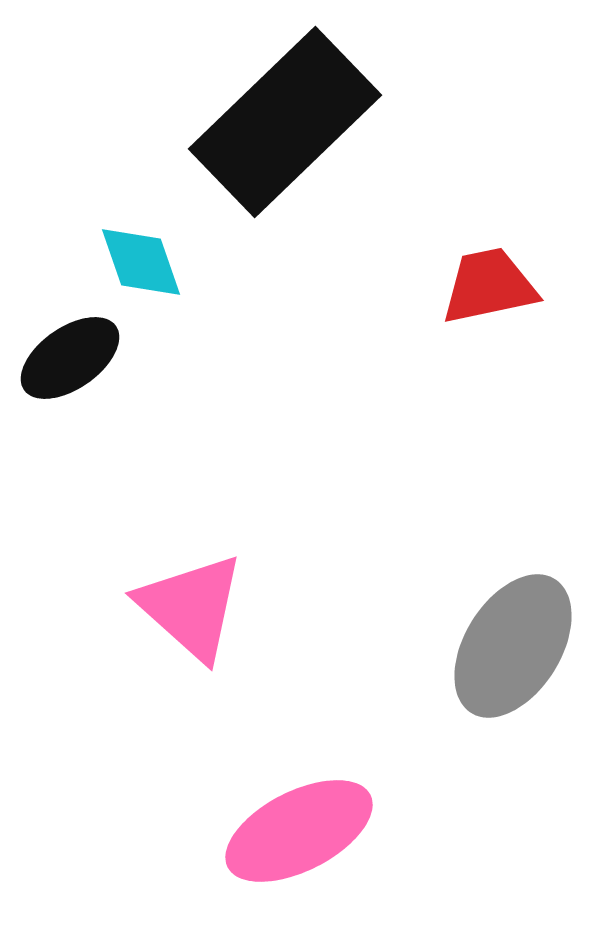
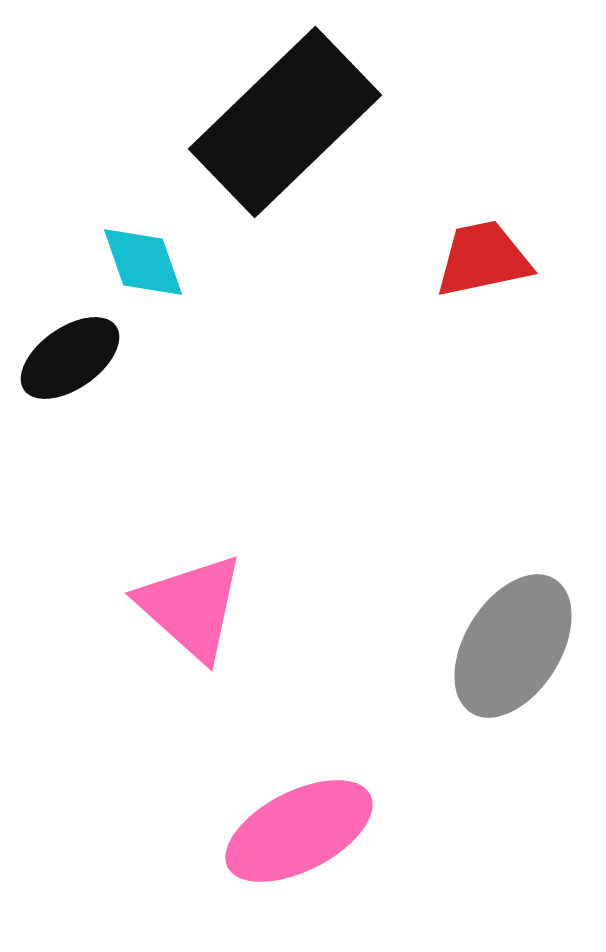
cyan diamond: moved 2 px right
red trapezoid: moved 6 px left, 27 px up
